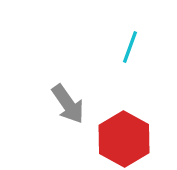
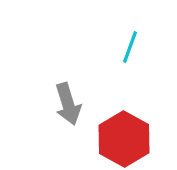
gray arrow: rotated 18 degrees clockwise
